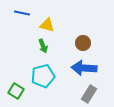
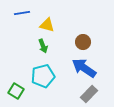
blue line: rotated 21 degrees counterclockwise
brown circle: moved 1 px up
blue arrow: rotated 30 degrees clockwise
gray rectangle: rotated 12 degrees clockwise
